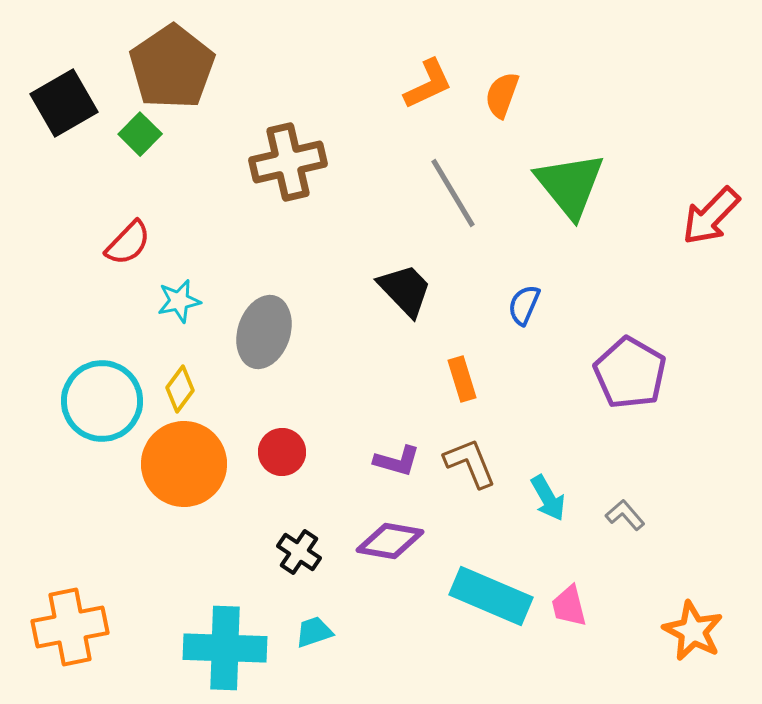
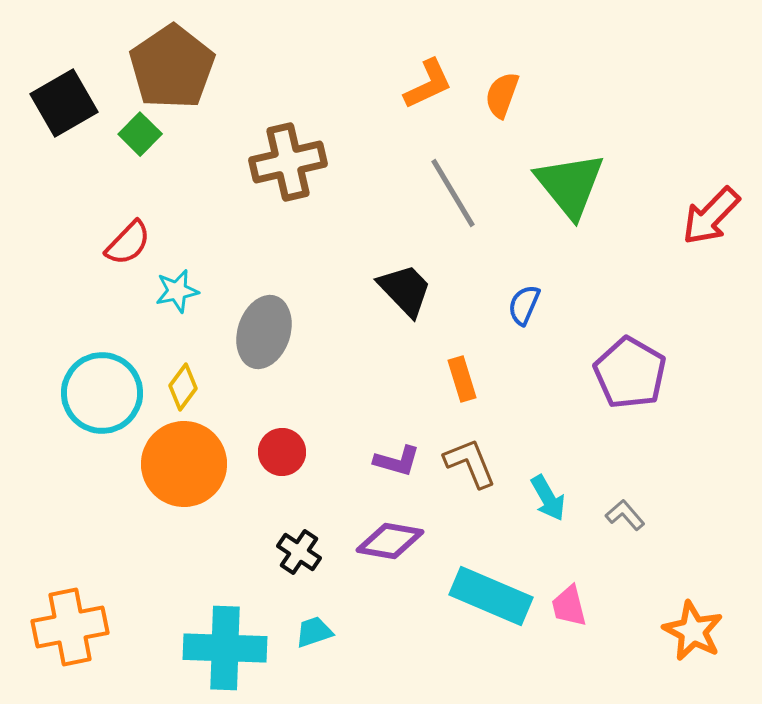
cyan star: moved 2 px left, 10 px up
yellow diamond: moved 3 px right, 2 px up
cyan circle: moved 8 px up
